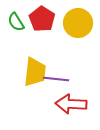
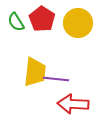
red arrow: moved 2 px right
